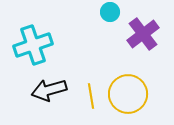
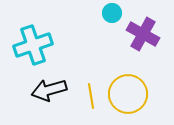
cyan circle: moved 2 px right, 1 px down
purple cross: rotated 24 degrees counterclockwise
